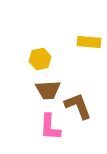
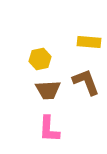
brown L-shape: moved 8 px right, 24 px up
pink L-shape: moved 1 px left, 2 px down
